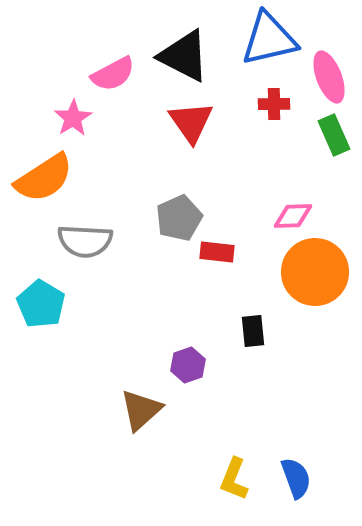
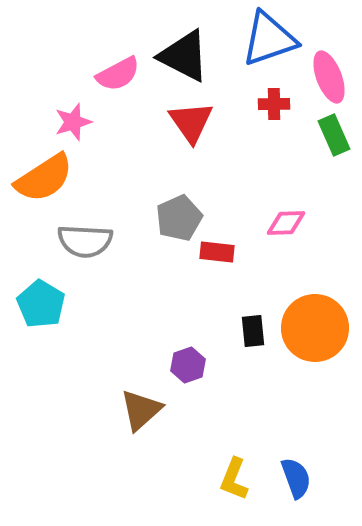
blue triangle: rotated 6 degrees counterclockwise
pink semicircle: moved 5 px right
pink star: moved 4 px down; rotated 15 degrees clockwise
pink diamond: moved 7 px left, 7 px down
orange circle: moved 56 px down
